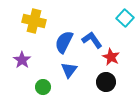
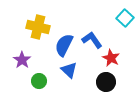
yellow cross: moved 4 px right, 6 px down
blue semicircle: moved 3 px down
red star: moved 1 px down
blue triangle: rotated 24 degrees counterclockwise
green circle: moved 4 px left, 6 px up
